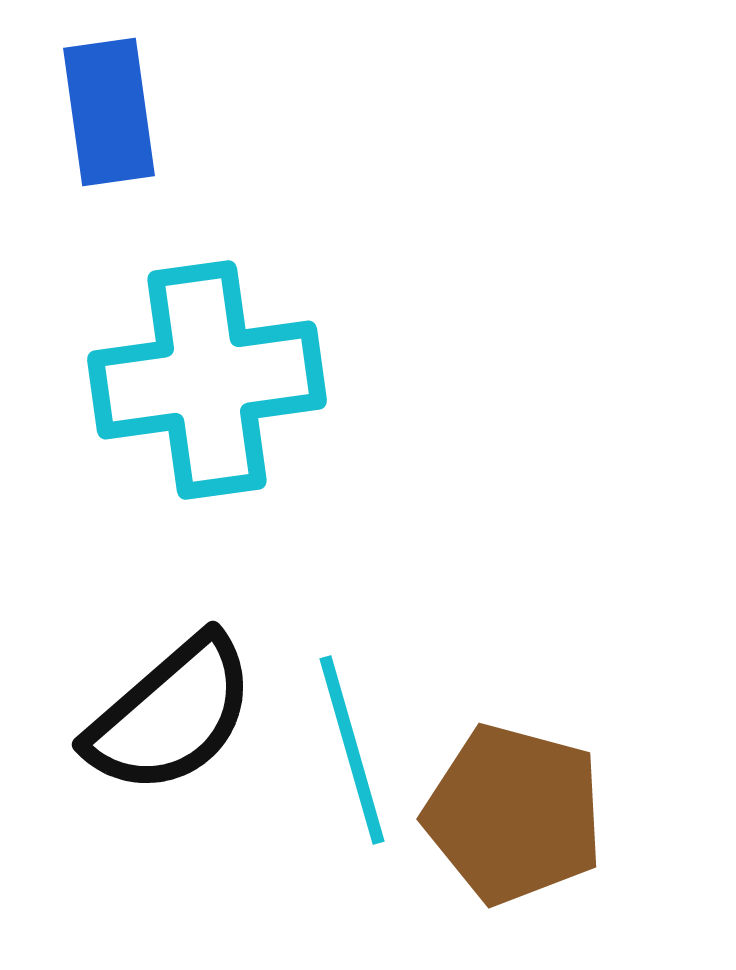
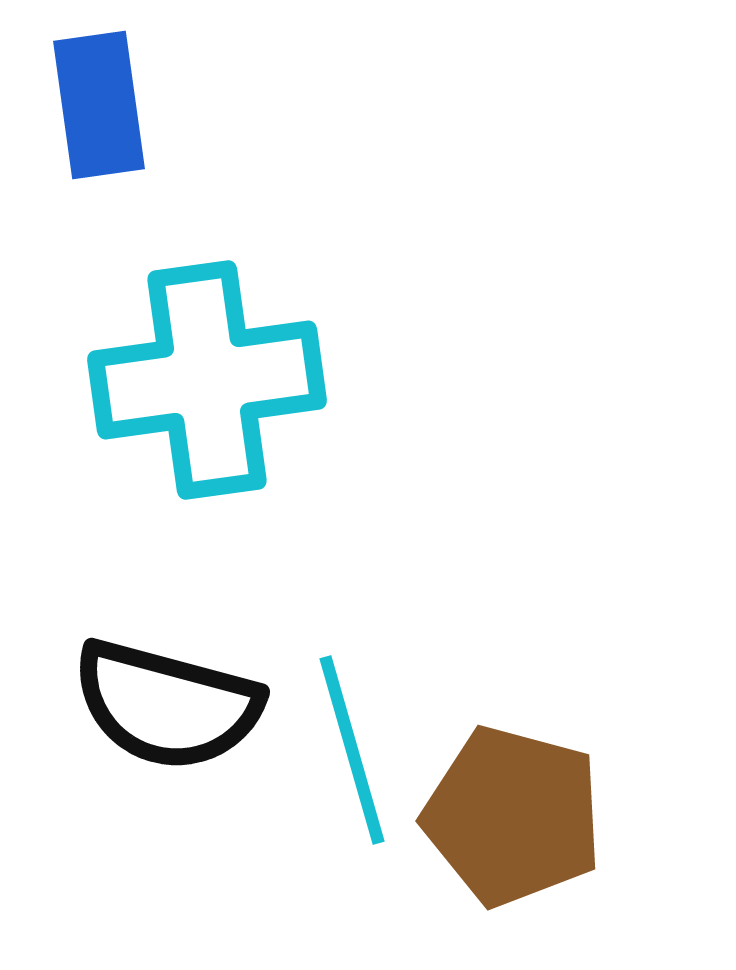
blue rectangle: moved 10 px left, 7 px up
black semicircle: moved 4 px left, 10 px up; rotated 56 degrees clockwise
brown pentagon: moved 1 px left, 2 px down
